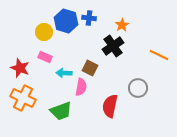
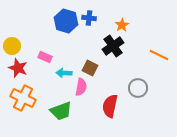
yellow circle: moved 32 px left, 14 px down
red star: moved 2 px left
